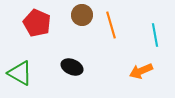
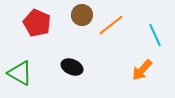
orange line: rotated 68 degrees clockwise
cyan line: rotated 15 degrees counterclockwise
orange arrow: moved 1 px right, 1 px up; rotated 25 degrees counterclockwise
